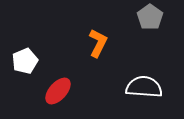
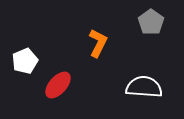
gray pentagon: moved 1 px right, 5 px down
red ellipse: moved 6 px up
